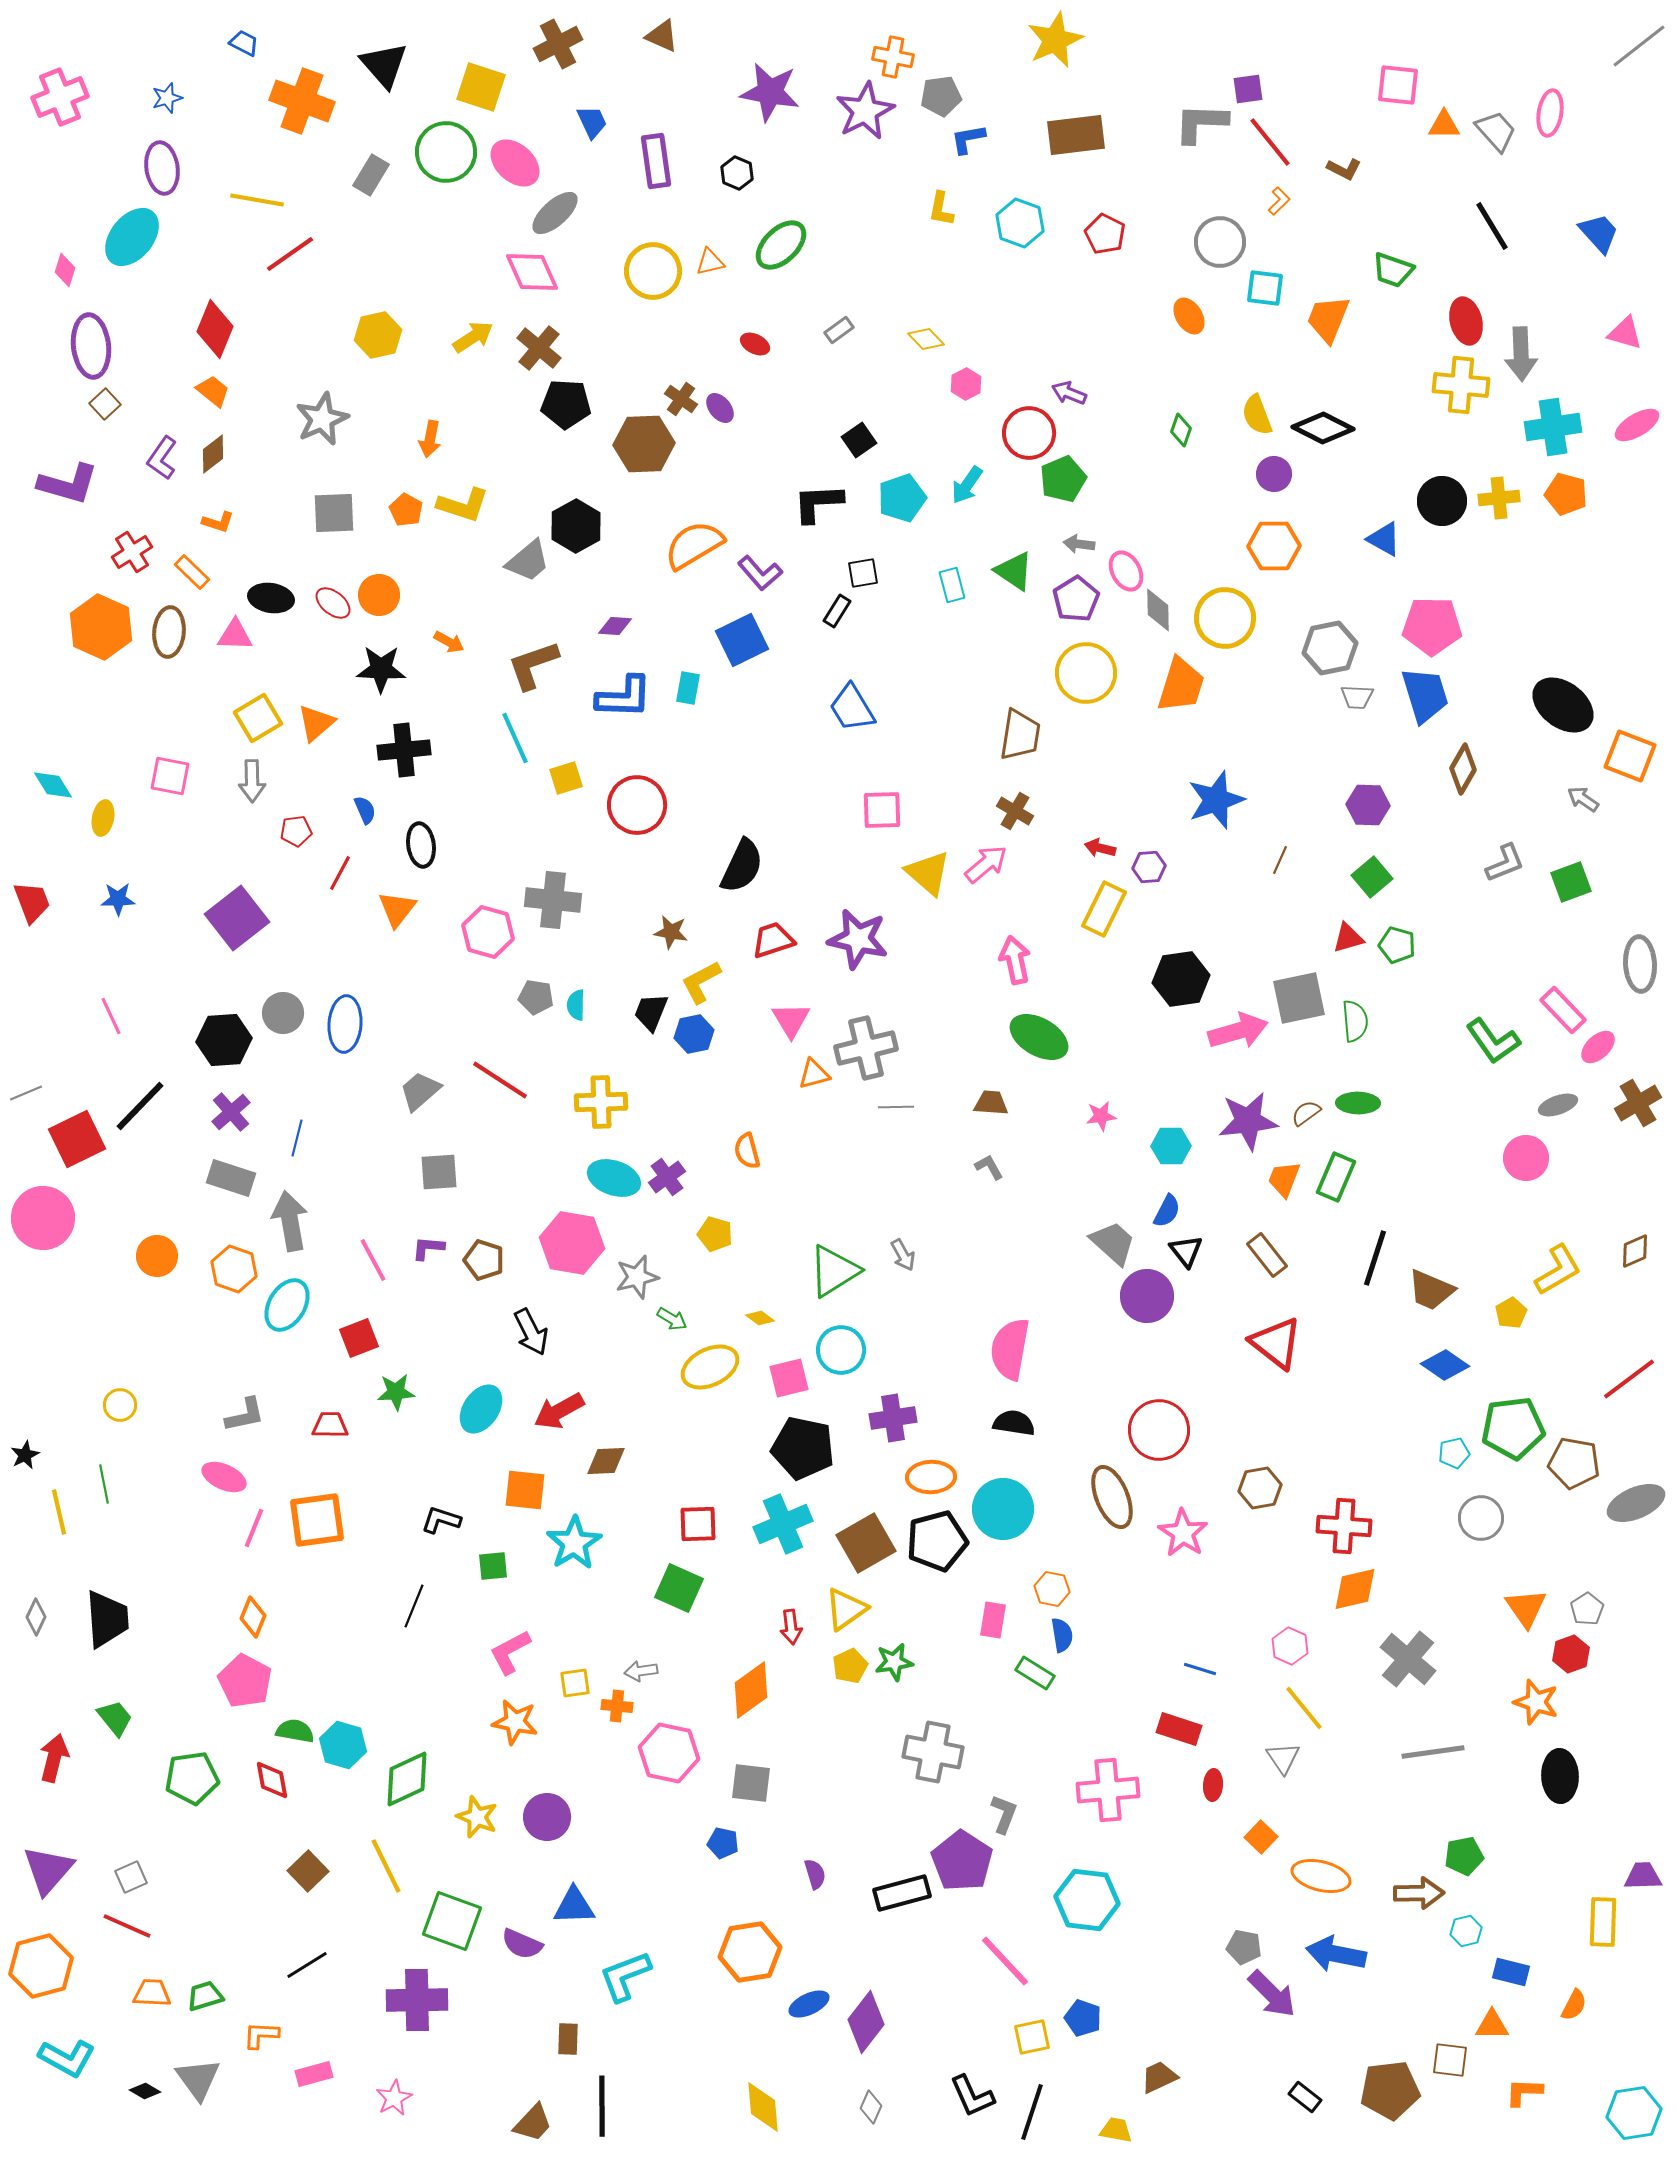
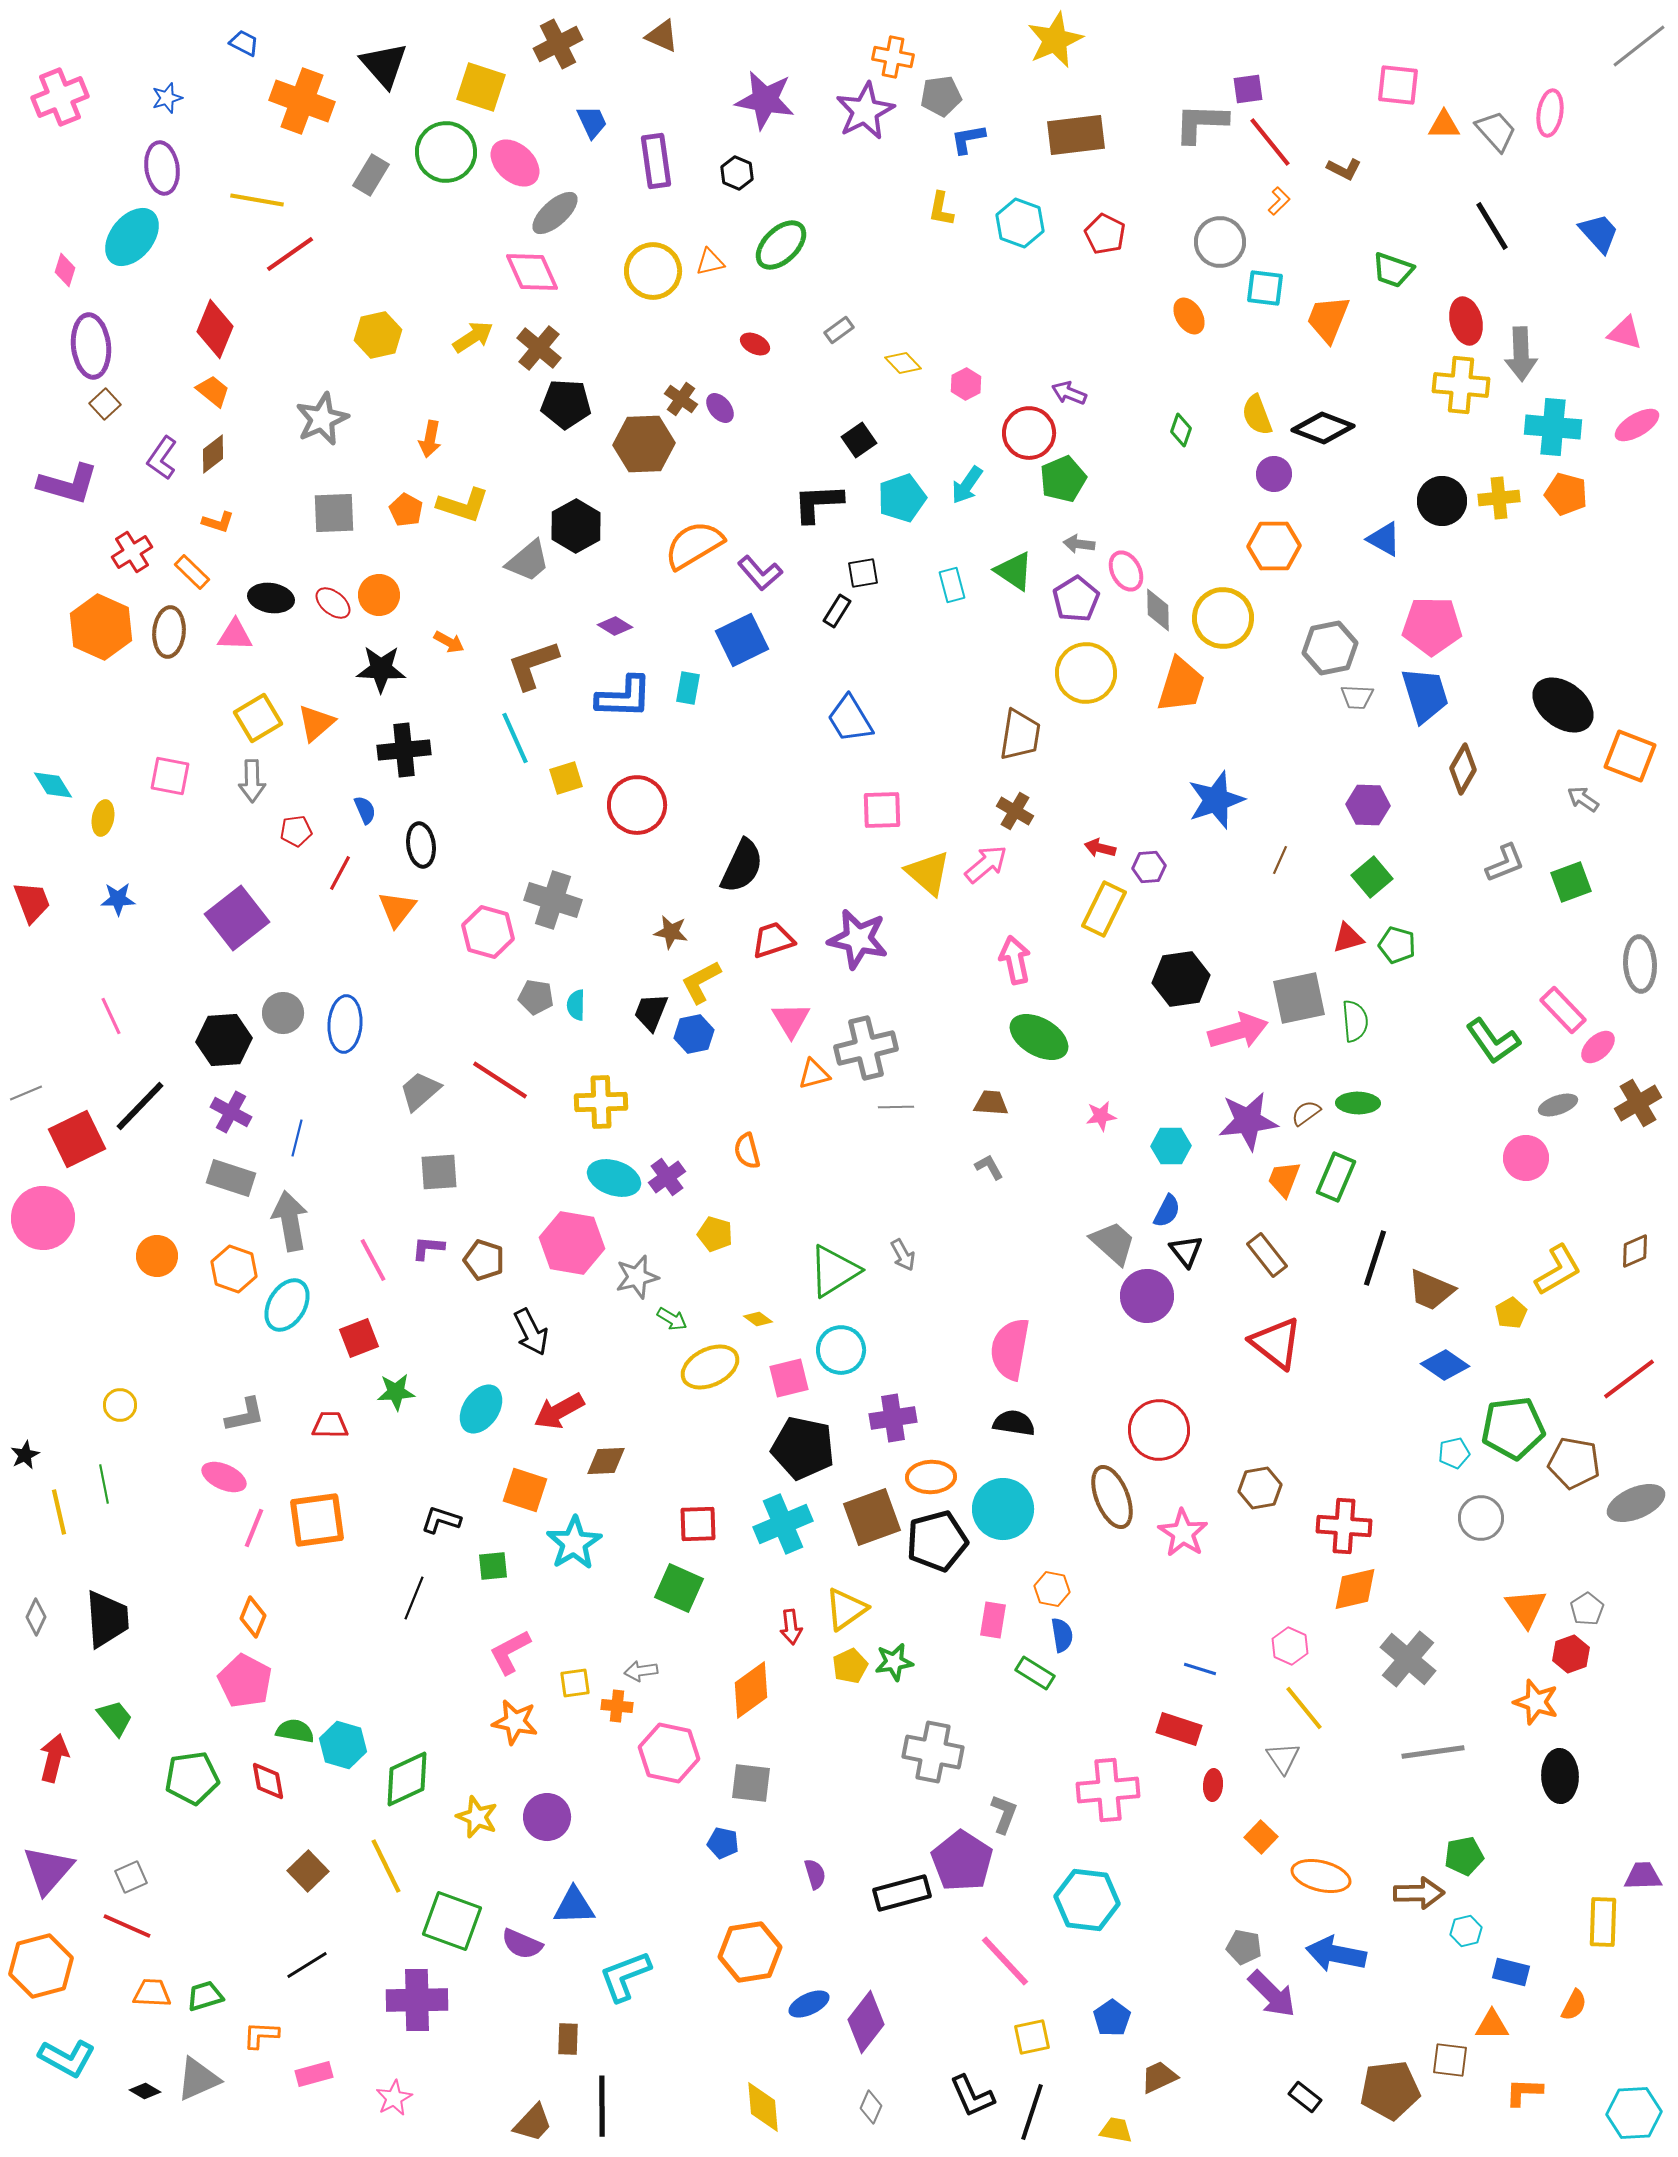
purple star at (770, 92): moved 5 px left, 8 px down
yellow diamond at (926, 339): moved 23 px left, 24 px down
cyan cross at (1553, 427): rotated 14 degrees clockwise
black diamond at (1323, 428): rotated 6 degrees counterclockwise
yellow circle at (1225, 618): moved 2 px left
purple diamond at (615, 626): rotated 28 degrees clockwise
blue trapezoid at (852, 708): moved 2 px left, 11 px down
gray cross at (553, 900): rotated 12 degrees clockwise
purple cross at (231, 1112): rotated 21 degrees counterclockwise
yellow diamond at (760, 1318): moved 2 px left, 1 px down
orange square at (525, 1490): rotated 12 degrees clockwise
brown square at (866, 1543): moved 6 px right, 26 px up; rotated 10 degrees clockwise
black line at (414, 1606): moved 8 px up
red diamond at (272, 1780): moved 4 px left, 1 px down
blue pentagon at (1083, 2018): moved 29 px right; rotated 18 degrees clockwise
gray triangle at (198, 2079): rotated 42 degrees clockwise
cyan hexagon at (1634, 2113): rotated 6 degrees clockwise
